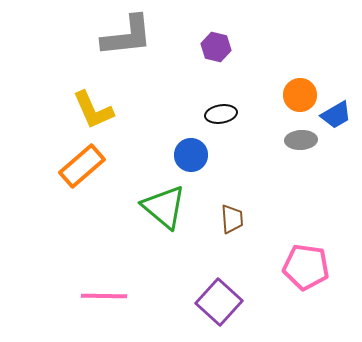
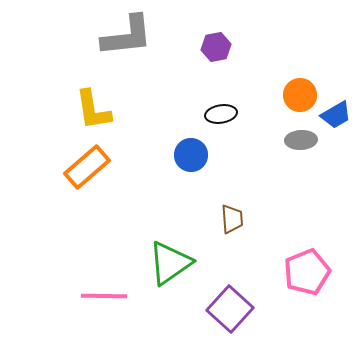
purple hexagon: rotated 24 degrees counterclockwise
yellow L-shape: rotated 15 degrees clockwise
orange rectangle: moved 5 px right, 1 px down
green triangle: moved 6 px right, 56 px down; rotated 45 degrees clockwise
pink pentagon: moved 1 px right, 5 px down; rotated 30 degrees counterclockwise
purple square: moved 11 px right, 7 px down
